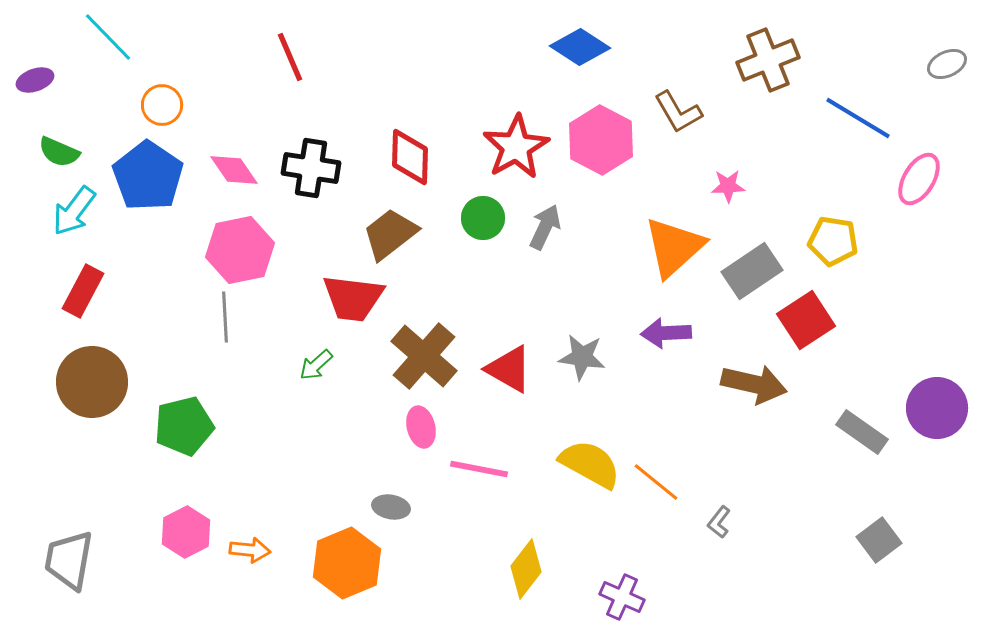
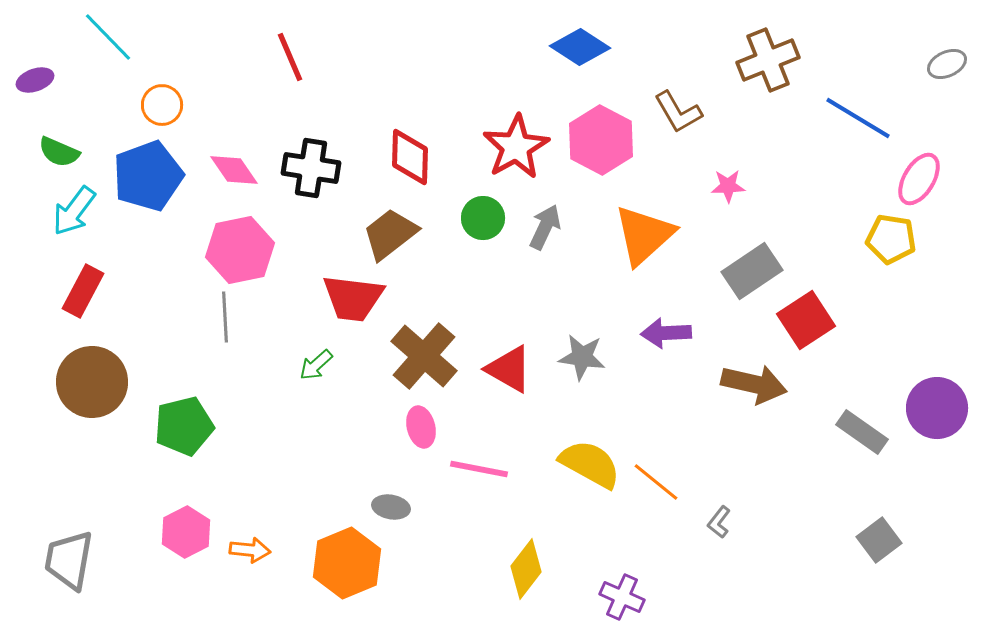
blue pentagon at (148, 176): rotated 18 degrees clockwise
yellow pentagon at (833, 241): moved 58 px right, 2 px up
orange triangle at (674, 247): moved 30 px left, 12 px up
